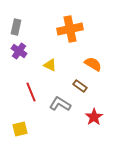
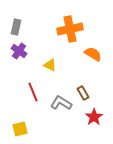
orange semicircle: moved 10 px up
brown rectangle: moved 3 px right, 7 px down; rotated 24 degrees clockwise
red line: moved 2 px right
gray L-shape: moved 1 px right, 1 px up
